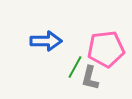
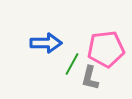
blue arrow: moved 2 px down
green line: moved 3 px left, 3 px up
